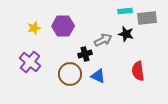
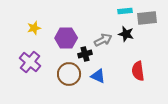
purple hexagon: moved 3 px right, 12 px down
brown circle: moved 1 px left
